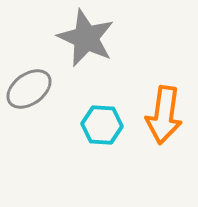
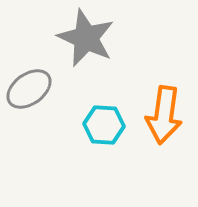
cyan hexagon: moved 2 px right
